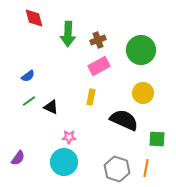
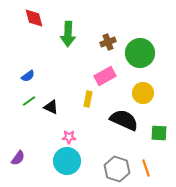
brown cross: moved 10 px right, 2 px down
green circle: moved 1 px left, 3 px down
pink rectangle: moved 6 px right, 10 px down
yellow rectangle: moved 3 px left, 2 px down
green square: moved 2 px right, 6 px up
cyan circle: moved 3 px right, 1 px up
orange line: rotated 30 degrees counterclockwise
